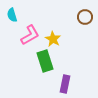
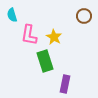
brown circle: moved 1 px left, 1 px up
pink L-shape: moved 1 px left; rotated 130 degrees clockwise
yellow star: moved 1 px right, 2 px up
